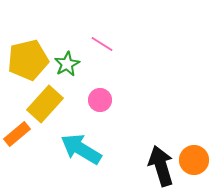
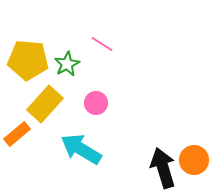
yellow pentagon: rotated 18 degrees clockwise
pink circle: moved 4 px left, 3 px down
black arrow: moved 2 px right, 2 px down
